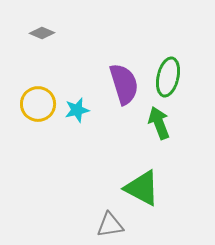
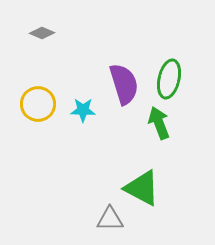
green ellipse: moved 1 px right, 2 px down
cyan star: moved 6 px right; rotated 15 degrees clockwise
gray triangle: moved 6 px up; rotated 8 degrees clockwise
